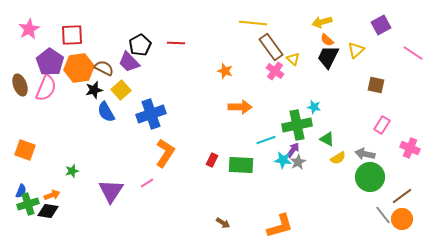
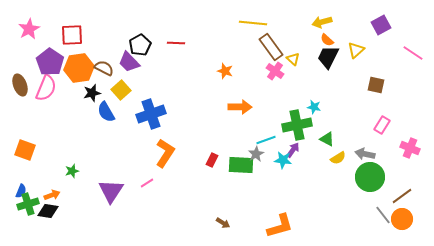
black star at (94, 90): moved 2 px left, 3 px down
gray star at (298, 162): moved 42 px left, 8 px up
